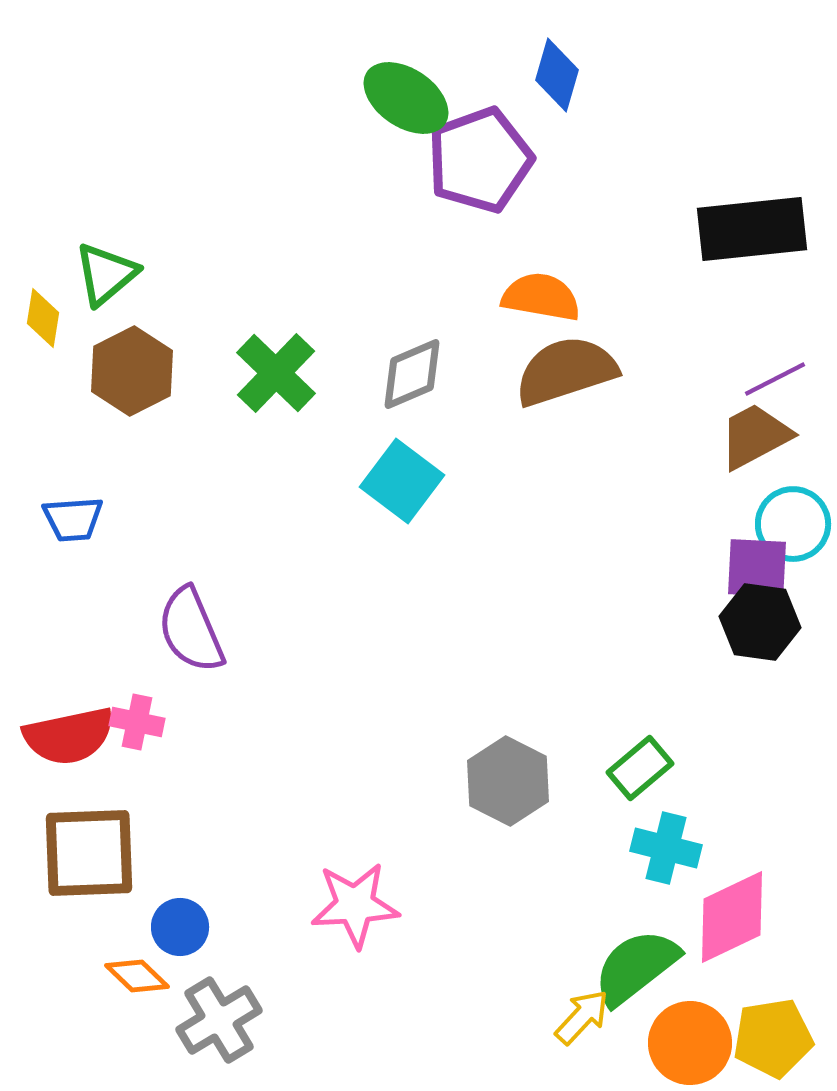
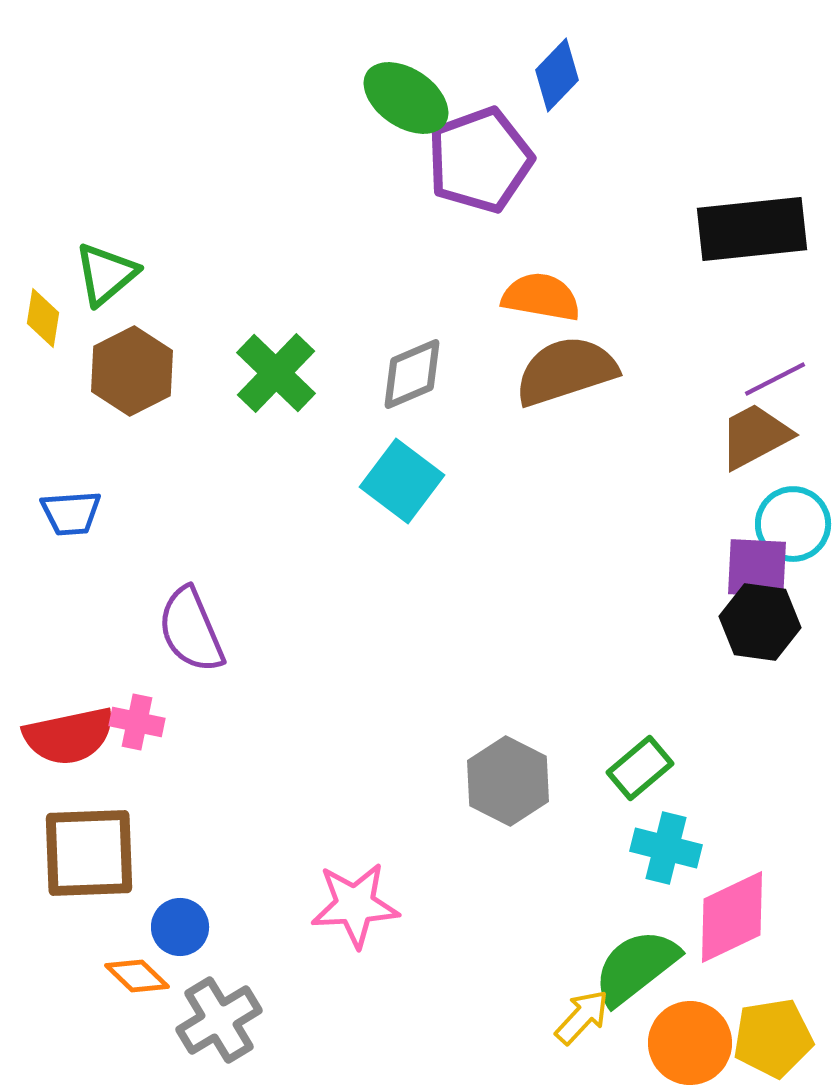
blue diamond: rotated 28 degrees clockwise
blue trapezoid: moved 2 px left, 6 px up
